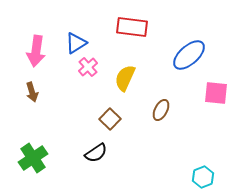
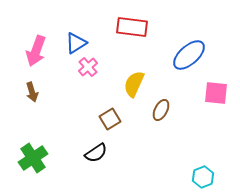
pink arrow: rotated 12 degrees clockwise
yellow semicircle: moved 9 px right, 6 px down
brown square: rotated 15 degrees clockwise
